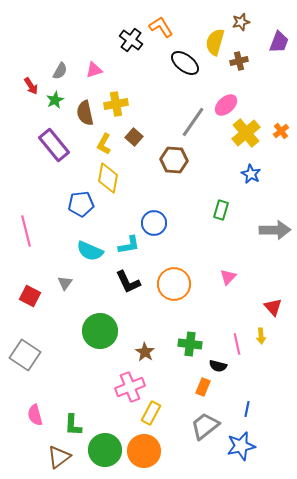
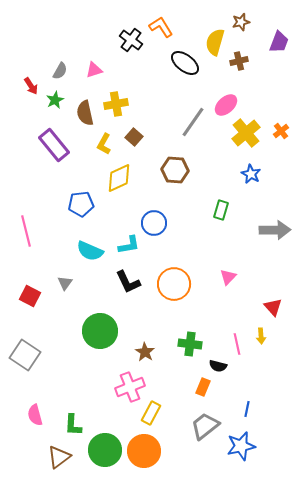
brown hexagon at (174, 160): moved 1 px right, 10 px down
yellow diamond at (108, 178): moved 11 px right; rotated 56 degrees clockwise
